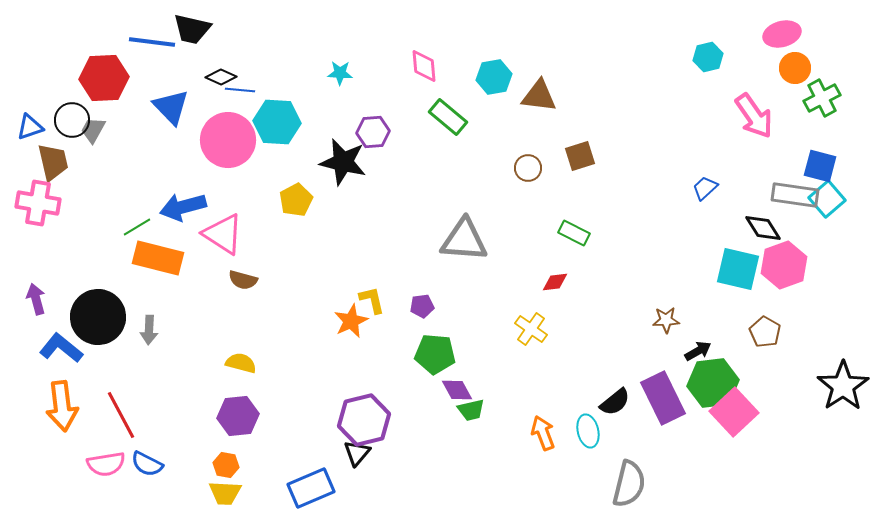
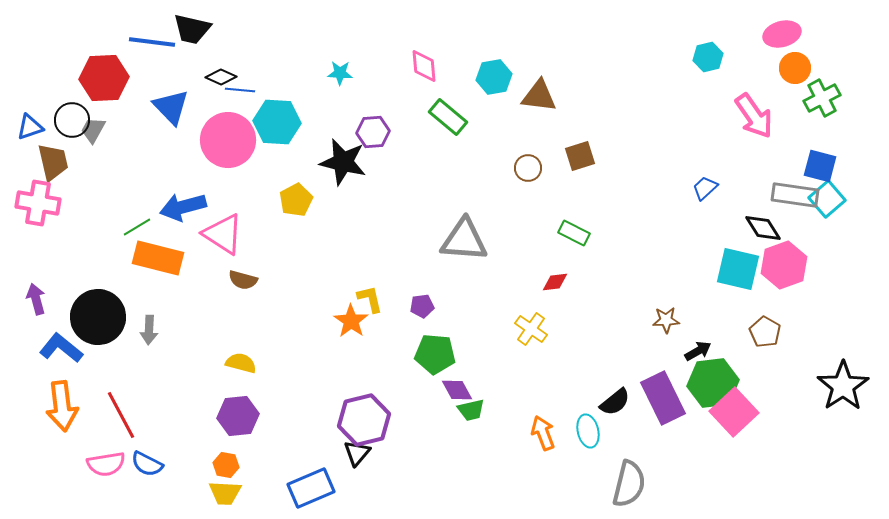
yellow L-shape at (372, 300): moved 2 px left, 1 px up
orange star at (351, 321): rotated 12 degrees counterclockwise
